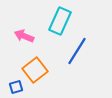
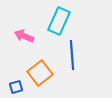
cyan rectangle: moved 1 px left
blue line: moved 5 px left, 4 px down; rotated 36 degrees counterclockwise
orange square: moved 5 px right, 3 px down
